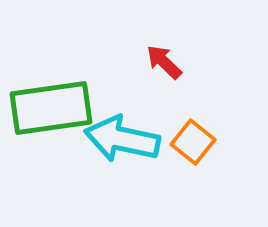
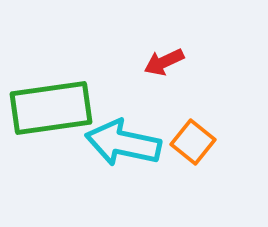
red arrow: rotated 69 degrees counterclockwise
cyan arrow: moved 1 px right, 4 px down
